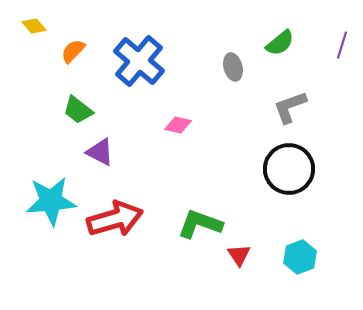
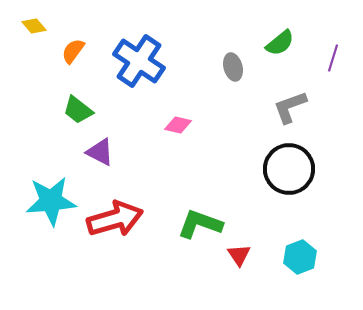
purple line: moved 9 px left, 13 px down
orange semicircle: rotated 8 degrees counterclockwise
blue cross: rotated 6 degrees counterclockwise
